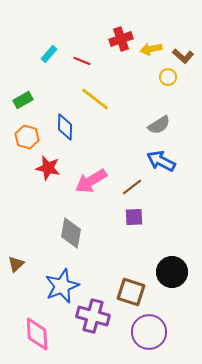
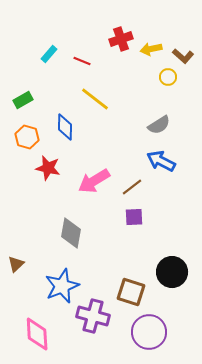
pink arrow: moved 3 px right
